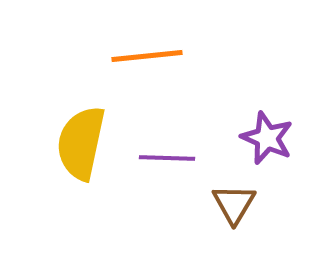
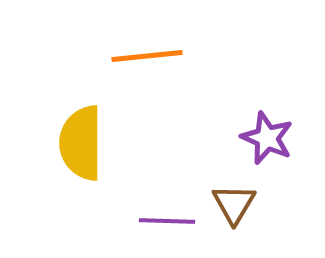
yellow semicircle: rotated 12 degrees counterclockwise
purple line: moved 63 px down
